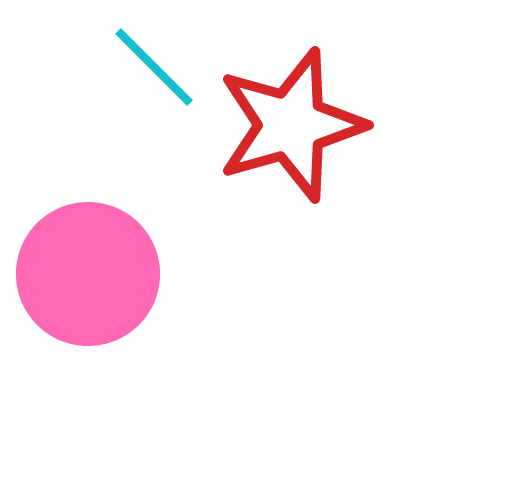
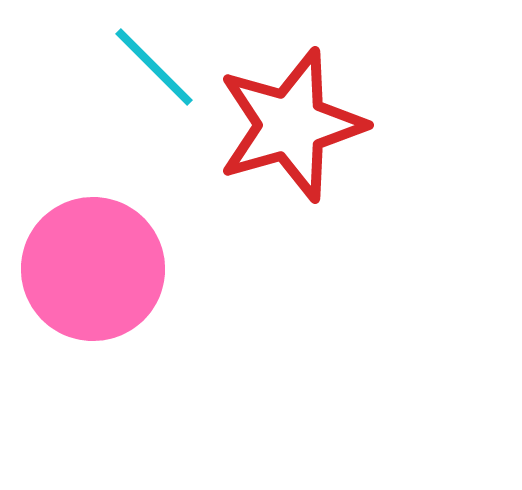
pink circle: moved 5 px right, 5 px up
